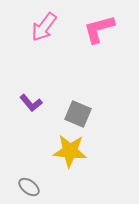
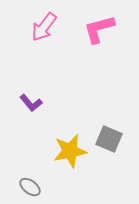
gray square: moved 31 px right, 25 px down
yellow star: rotated 16 degrees counterclockwise
gray ellipse: moved 1 px right
